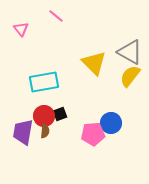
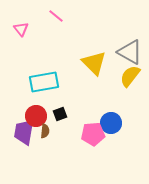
red circle: moved 8 px left
purple trapezoid: moved 1 px right
